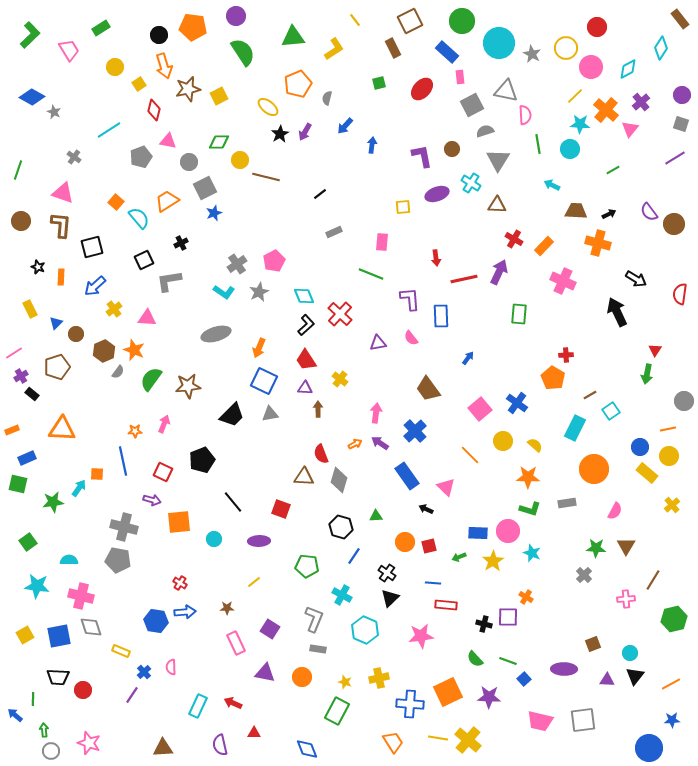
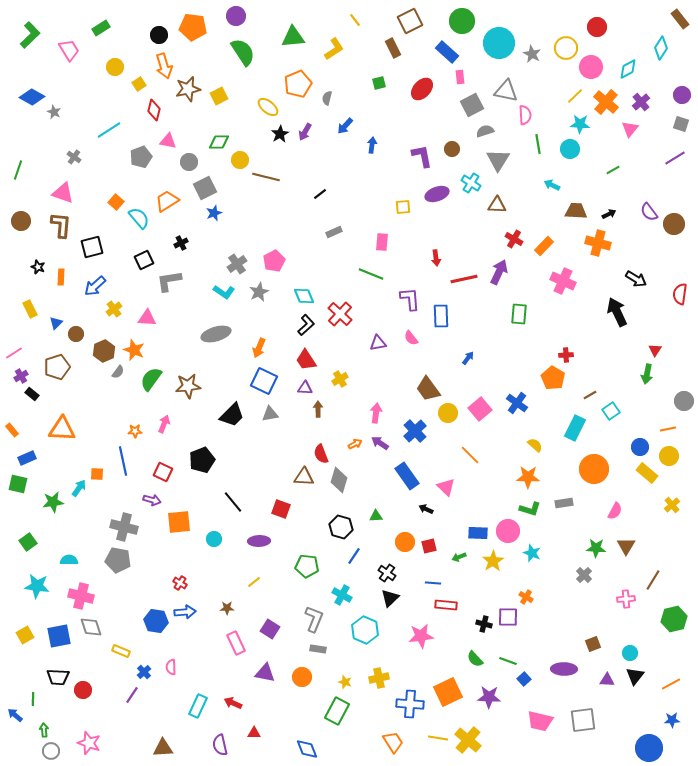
orange cross at (606, 110): moved 8 px up
yellow cross at (340, 379): rotated 21 degrees clockwise
orange rectangle at (12, 430): rotated 72 degrees clockwise
yellow circle at (503, 441): moved 55 px left, 28 px up
gray rectangle at (567, 503): moved 3 px left
